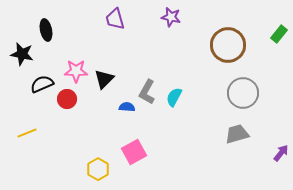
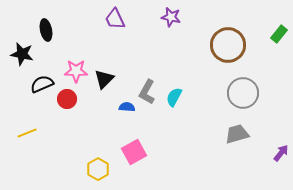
purple trapezoid: rotated 10 degrees counterclockwise
